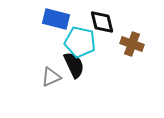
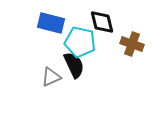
blue rectangle: moved 5 px left, 4 px down
